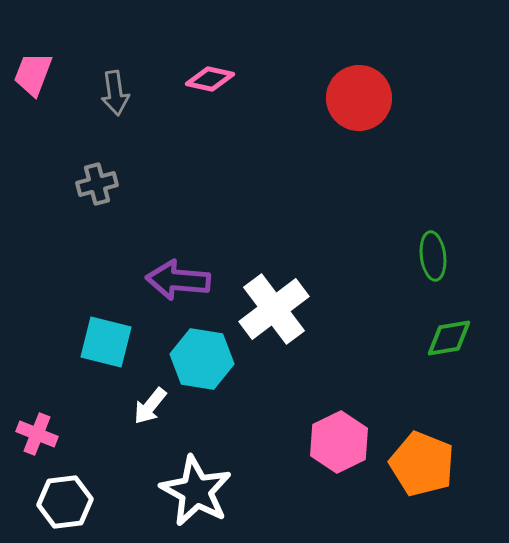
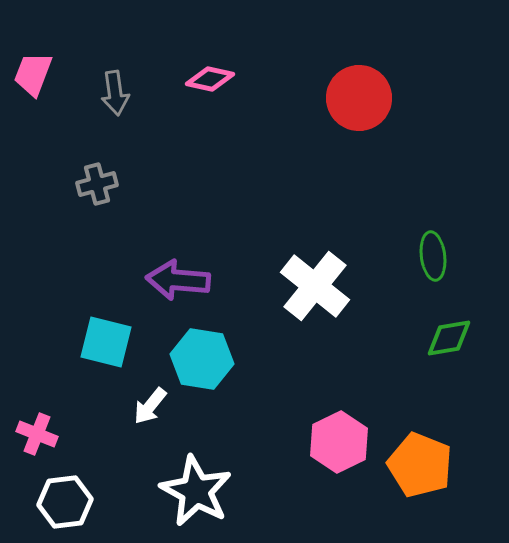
white cross: moved 41 px right, 23 px up; rotated 14 degrees counterclockwise
orange pentagon: moved 2 px left, 1 px down
